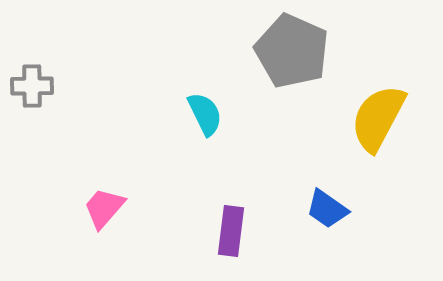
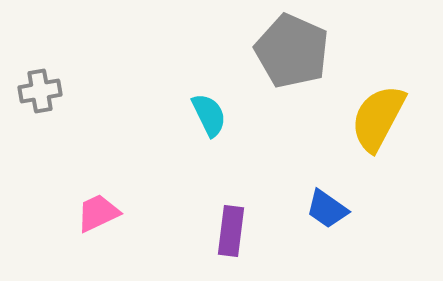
gray cross: moved 8 px right, 5 px down; rotated 9 degrees counterclockwise
cyan semicircle: moved 4 px right, 1 px down
pink trapezoid: moved 6 px left, 5 px down; rotated 24 degrees clockwise
